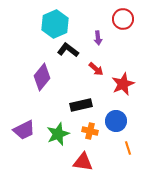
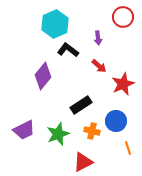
red circle: moved 2 px up
red arrow: moved 3 px right, 3 px up
purple diamond: moved 1 px right, 1 px up
black rectangle: rotated 20 degrees counterclockwise
orange cross: moved 2 px right
red triangle: rotated 35 degrees counterclockwise
